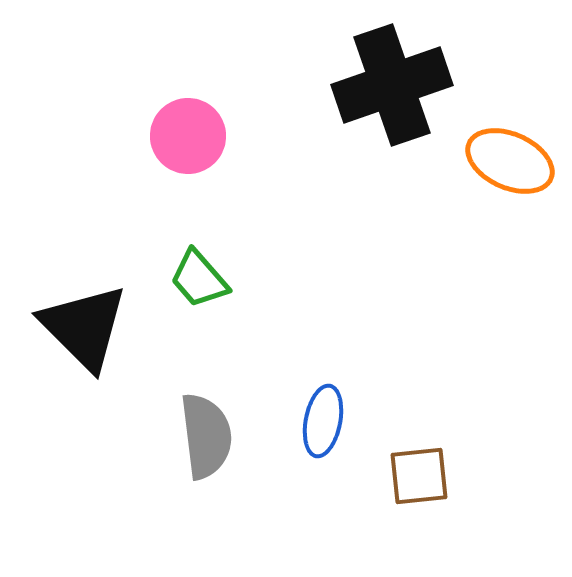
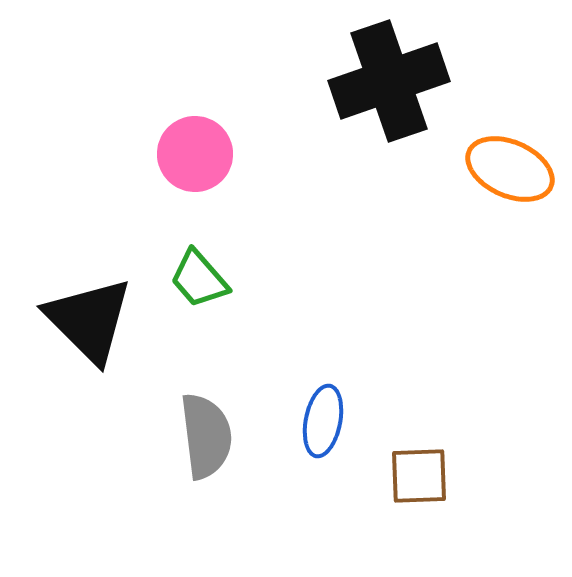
black cross: moved 3 px left, 4 px up
pink circle: moved 7 px right, 18 px down
orange ellipse: moved 8 px down
black triangle: moved 5 px right, 7 px up
brown square: rotated 4 degrees clockwise
